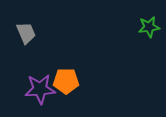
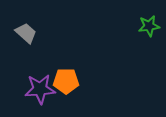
green star: moved 1 px up
gray trapezoid: rotated 25 degrees counterclockwise
